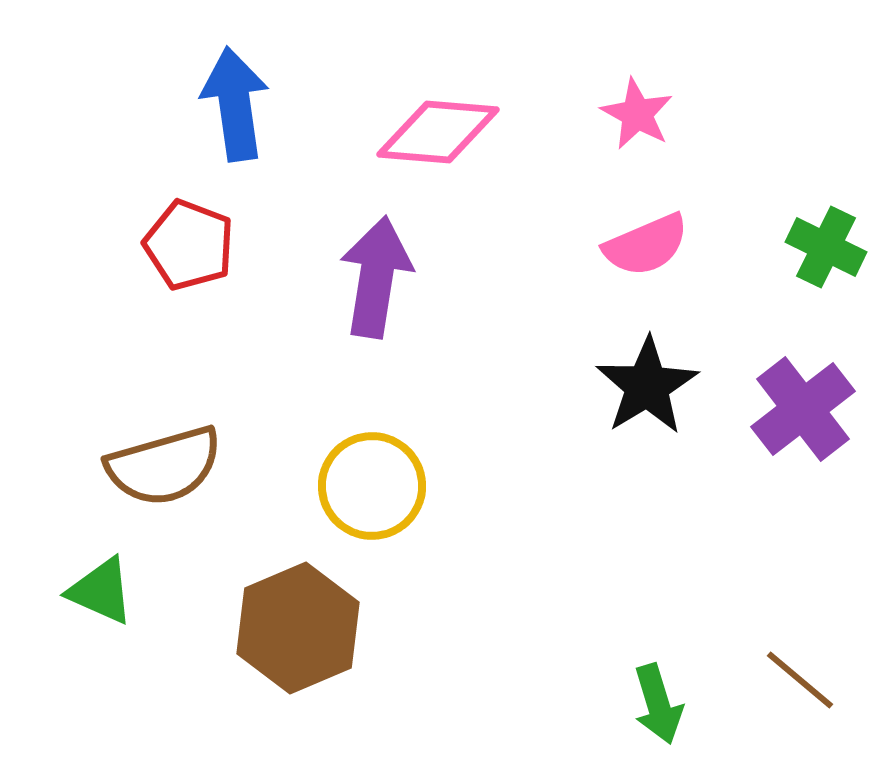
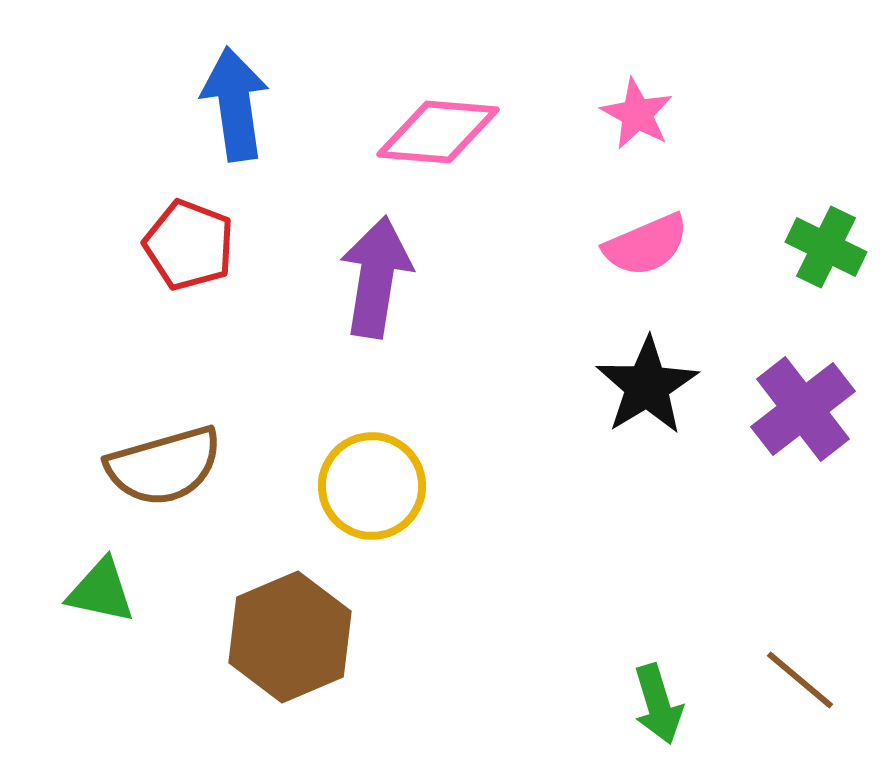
green triangle: rotated 12 degrees counterclockwise
brown hexagon: moved 8 px left, 9 px down
